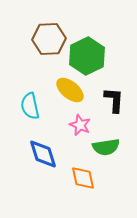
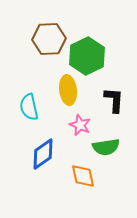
yellow ellipse: moved 2 px left; rotated 44 degrees clockwise
cyan semicircle: moved 1 px left, 1 px down
blue diamond: rotated 72 degrees clockwise
orange diamond: moved 2 px up
